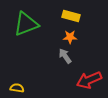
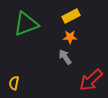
yellow rectangle: rotated 42 degrees counterclockwise
gray arrow: moved 1 px down
red arrow: moved 2 px right; rotated 20 degrees counterclockwise
yellow semicircle: moved 3 px left, 5 px up; rotated 88 degrees counterclockwise
